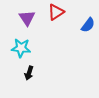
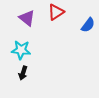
purple triangle: rotated 18 degrees counterclockwise
cyan star: moved 2 px down
black arrow: moved 6 px left
